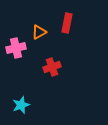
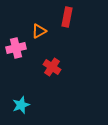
red rectangle: moved 6 px up
orange triangle: moved 1 px up
red cross: rotated 36 degrees counterclockwise
